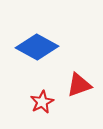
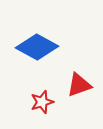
red star: rotated 10 degrees clockwise
